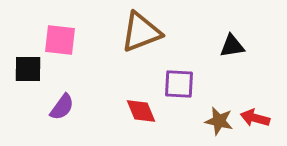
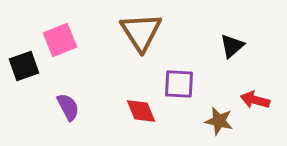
brown triangle: rotated 42 degrees counterclockwise
pink square: rotated 28 degrees counterclockwise
black triangle: rotated 32 degrees counterclockwise
black square: moved 4 px left, 3 px up; rotated 20 degrees counterclockwise
purple semicircle: moved 6 px right; rotated 64 degrees counterclockwise
red arrow: moved 18 px up
